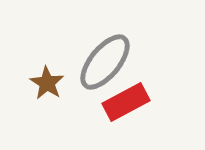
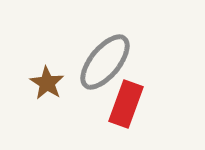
red rectangle: moved 2 px down; rotated 42 degrees counterclockwise
